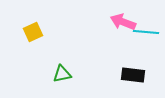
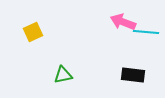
green triangle: moved 1 px right, 1 px down
